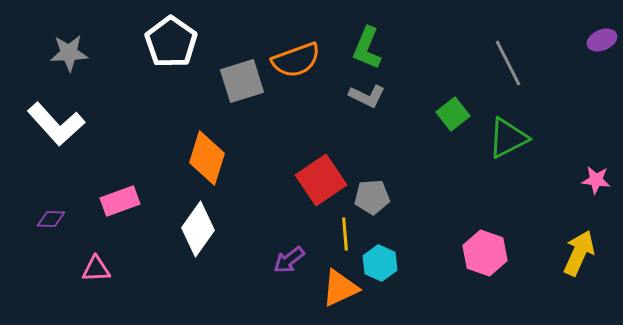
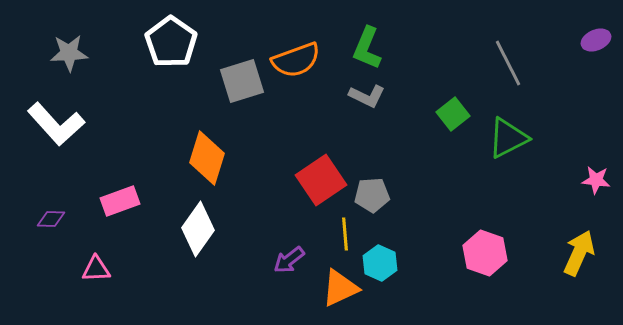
purple ellipse: moved 6 px left
gray pentagon: moved 2 px up
